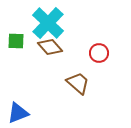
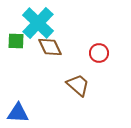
cyan cross: moved 10 px left
brown diamond: rotated 15 degrees clockwise
brown trapezoid: moved 2 px down
blue triangle: rotated 25 degrees clockwise
